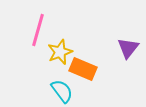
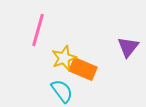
purple triangle: moved 1 px up
yellow star: moved 4 px right, 6 px down
